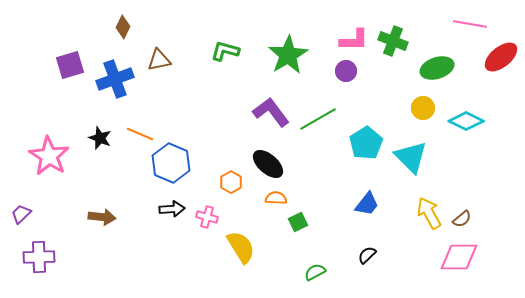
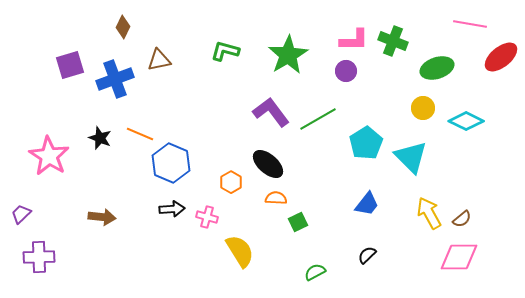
yellow semicircle: moved 1 px left, 4 px down
